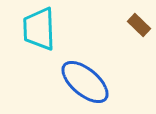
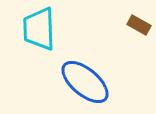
brown rectangle: rotated 15 degrees counterclockwise
